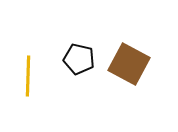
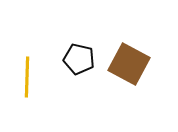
yellow line: moved 1 px left, 1 px down
